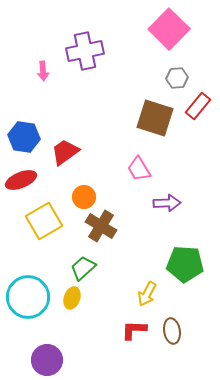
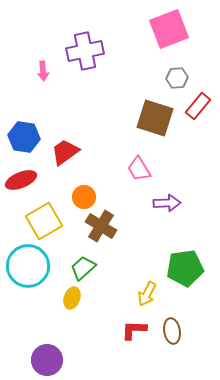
pink square: rotated 24 degrees clockwise
green pentagon: moved 4 px down; rotated 12 degrees counterclockwise
cyan circle: moved 31 px up
